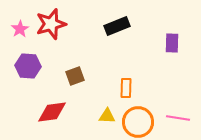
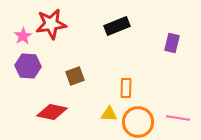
red star: rotated 8 degrees clockwise
pink star: moved 3 px right, 7 px down
purple rectangle: rotated 12 degrees clockwise
red diamond: rotated 20 degrees clockwise
yellow triangle: moved 2 px right, 2 px up
